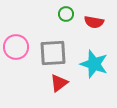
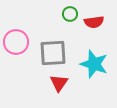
green circle: moved 4 px right
red semicircle: rotated 18 degrees counterclockwise
pink circle: moved 5 px up
red triangle: rotated 18 degrees counterclockwise
